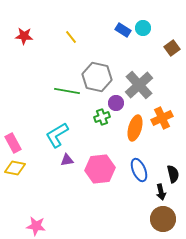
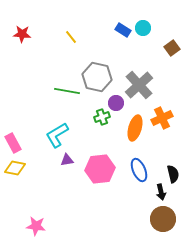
red star: moved 2 px left, 2 px up
